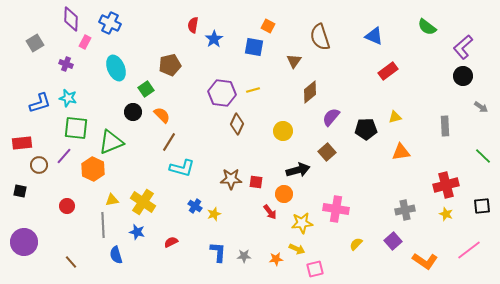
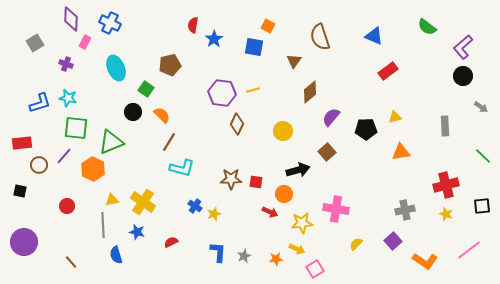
green square at (146, 89): rotated 21 degrees counterclockwise
red arrow at (270, 212): rotated 28 degrees counterclockwise
gray star at (244, 256): rotated 24 degrees counterclockwise
pink square at (315, 269): rotated 18 degrees counterclockwise
